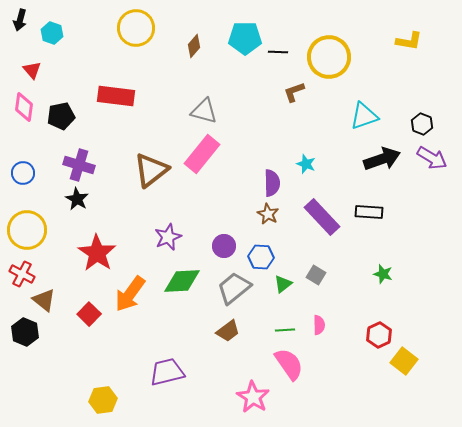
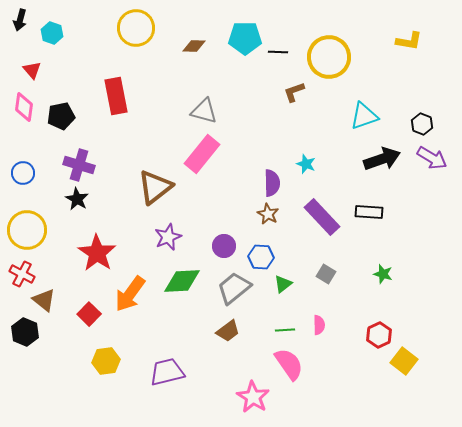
brown diamond at (194, 46): rotated 50 degrees clockwise
red rectangle at (116, 96): rotated 72 degrees clockwise
brown triangle at (151, 170): moved 4 px right, 17 px down
gray square at (316, 275): moved 10 px right, 1 px up
yellow hexagon at (103, 400): moved 3 px right, 39 px up
